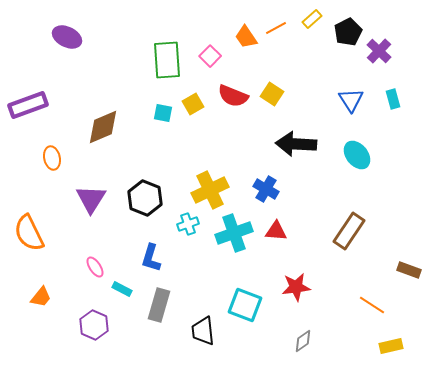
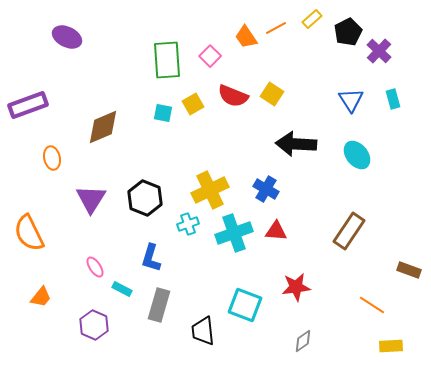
yellow rectangle at (391, 346): rotated 10 degrees clockwise
